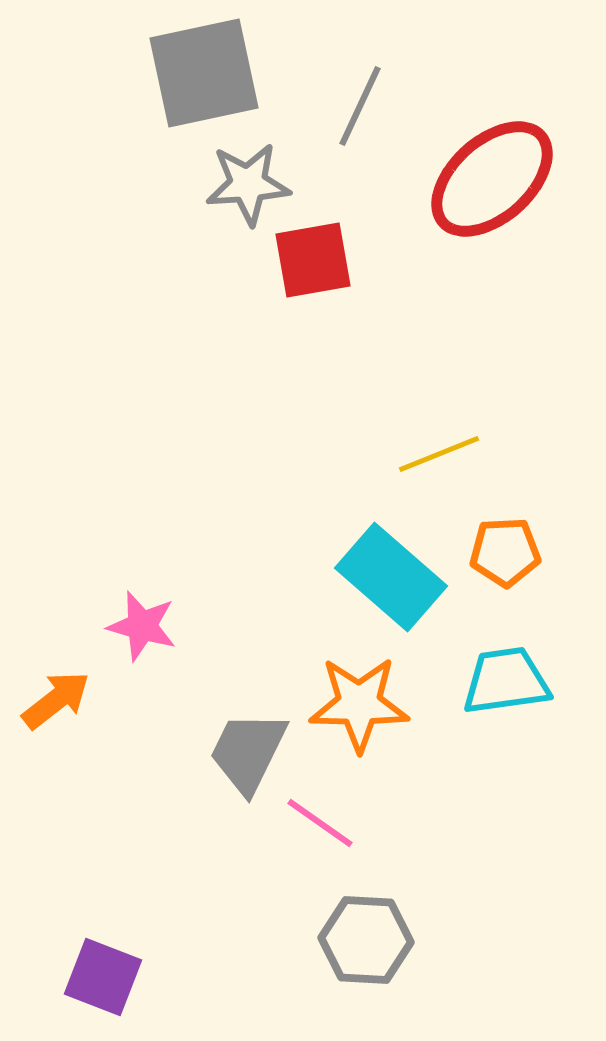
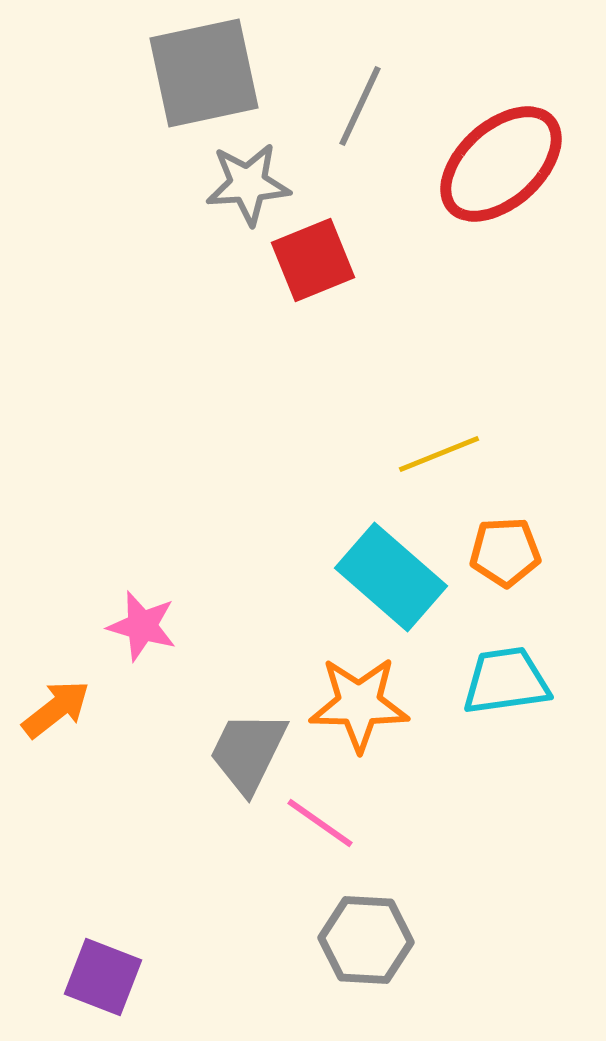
red ellipse: moved 9 px right, 15 px up
red square: rotated 12 degrees counterclockwise
orange arrow: moved 9 px down
